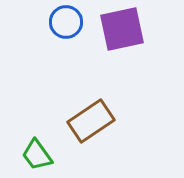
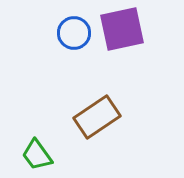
blue circle: moved 8 px right, 11 px down
brown rectangle: moved 6 px right, 4 px up
